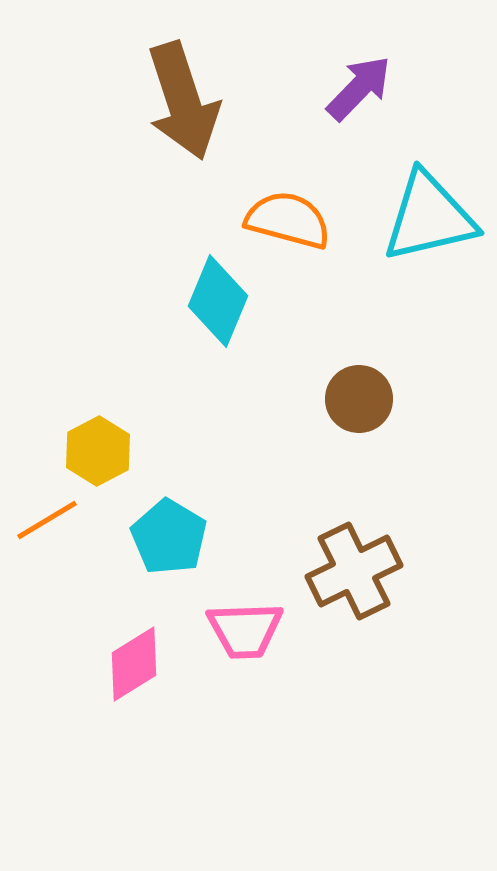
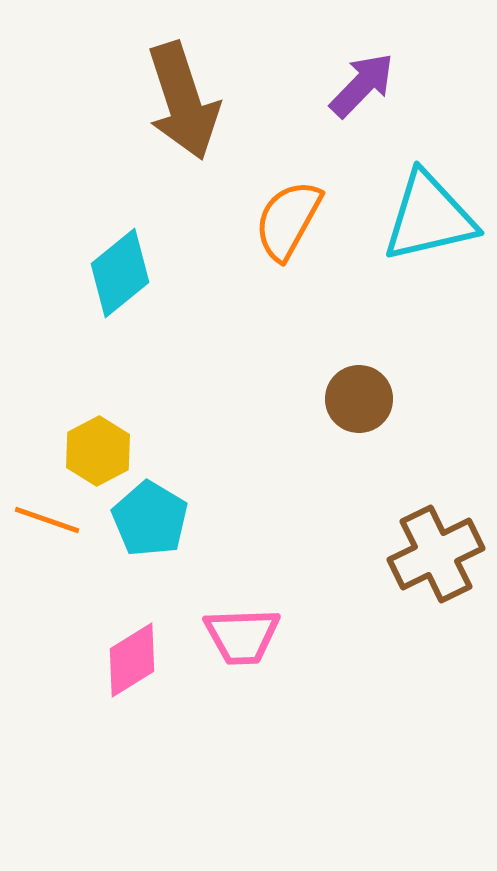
purple arrow: moved 3 px right, 3 px up
orange semicircle: rotated 76 degrees counterclockwise
cyan diamond: moved 98 px left, 28 px up; rotated 28 degrees clockwise
orange line: rotated 50 degrees clockwise
cyan pentagon: moved 19 px left, 18 px up
brown cross: moved 82 px right, 17 px up
pink trapezoid: moved 3 px left, 6 px down
pink diamond: moved 2 px left, 4 px up
